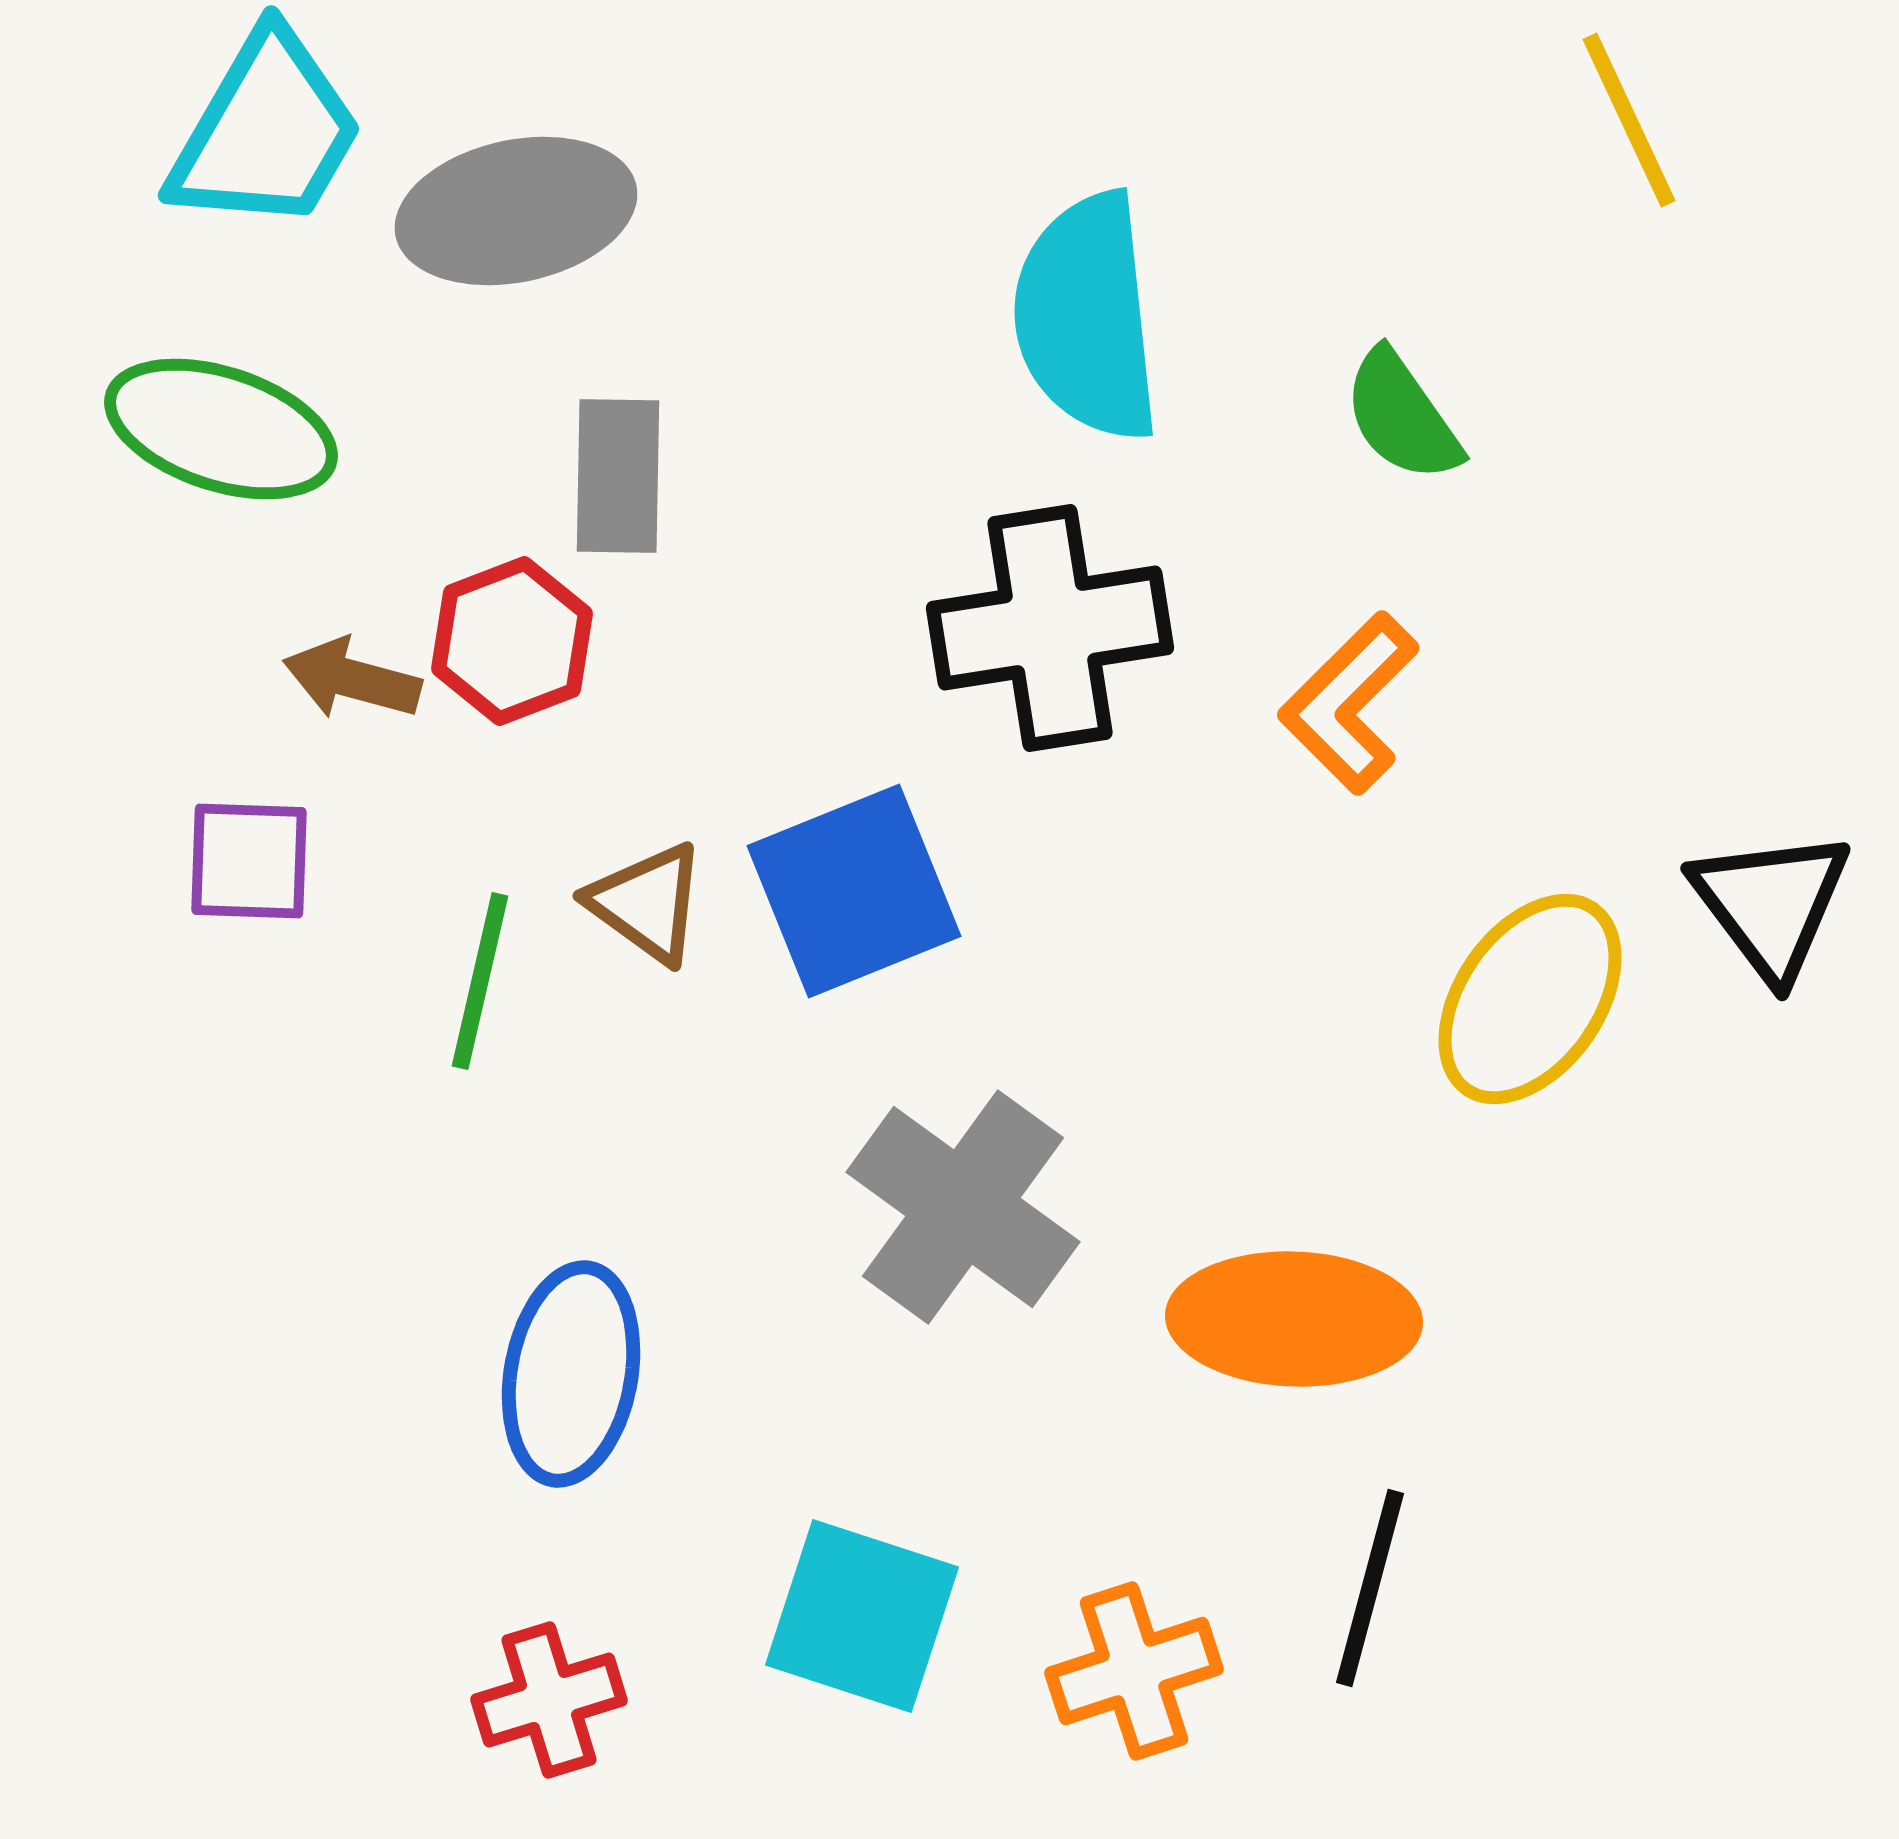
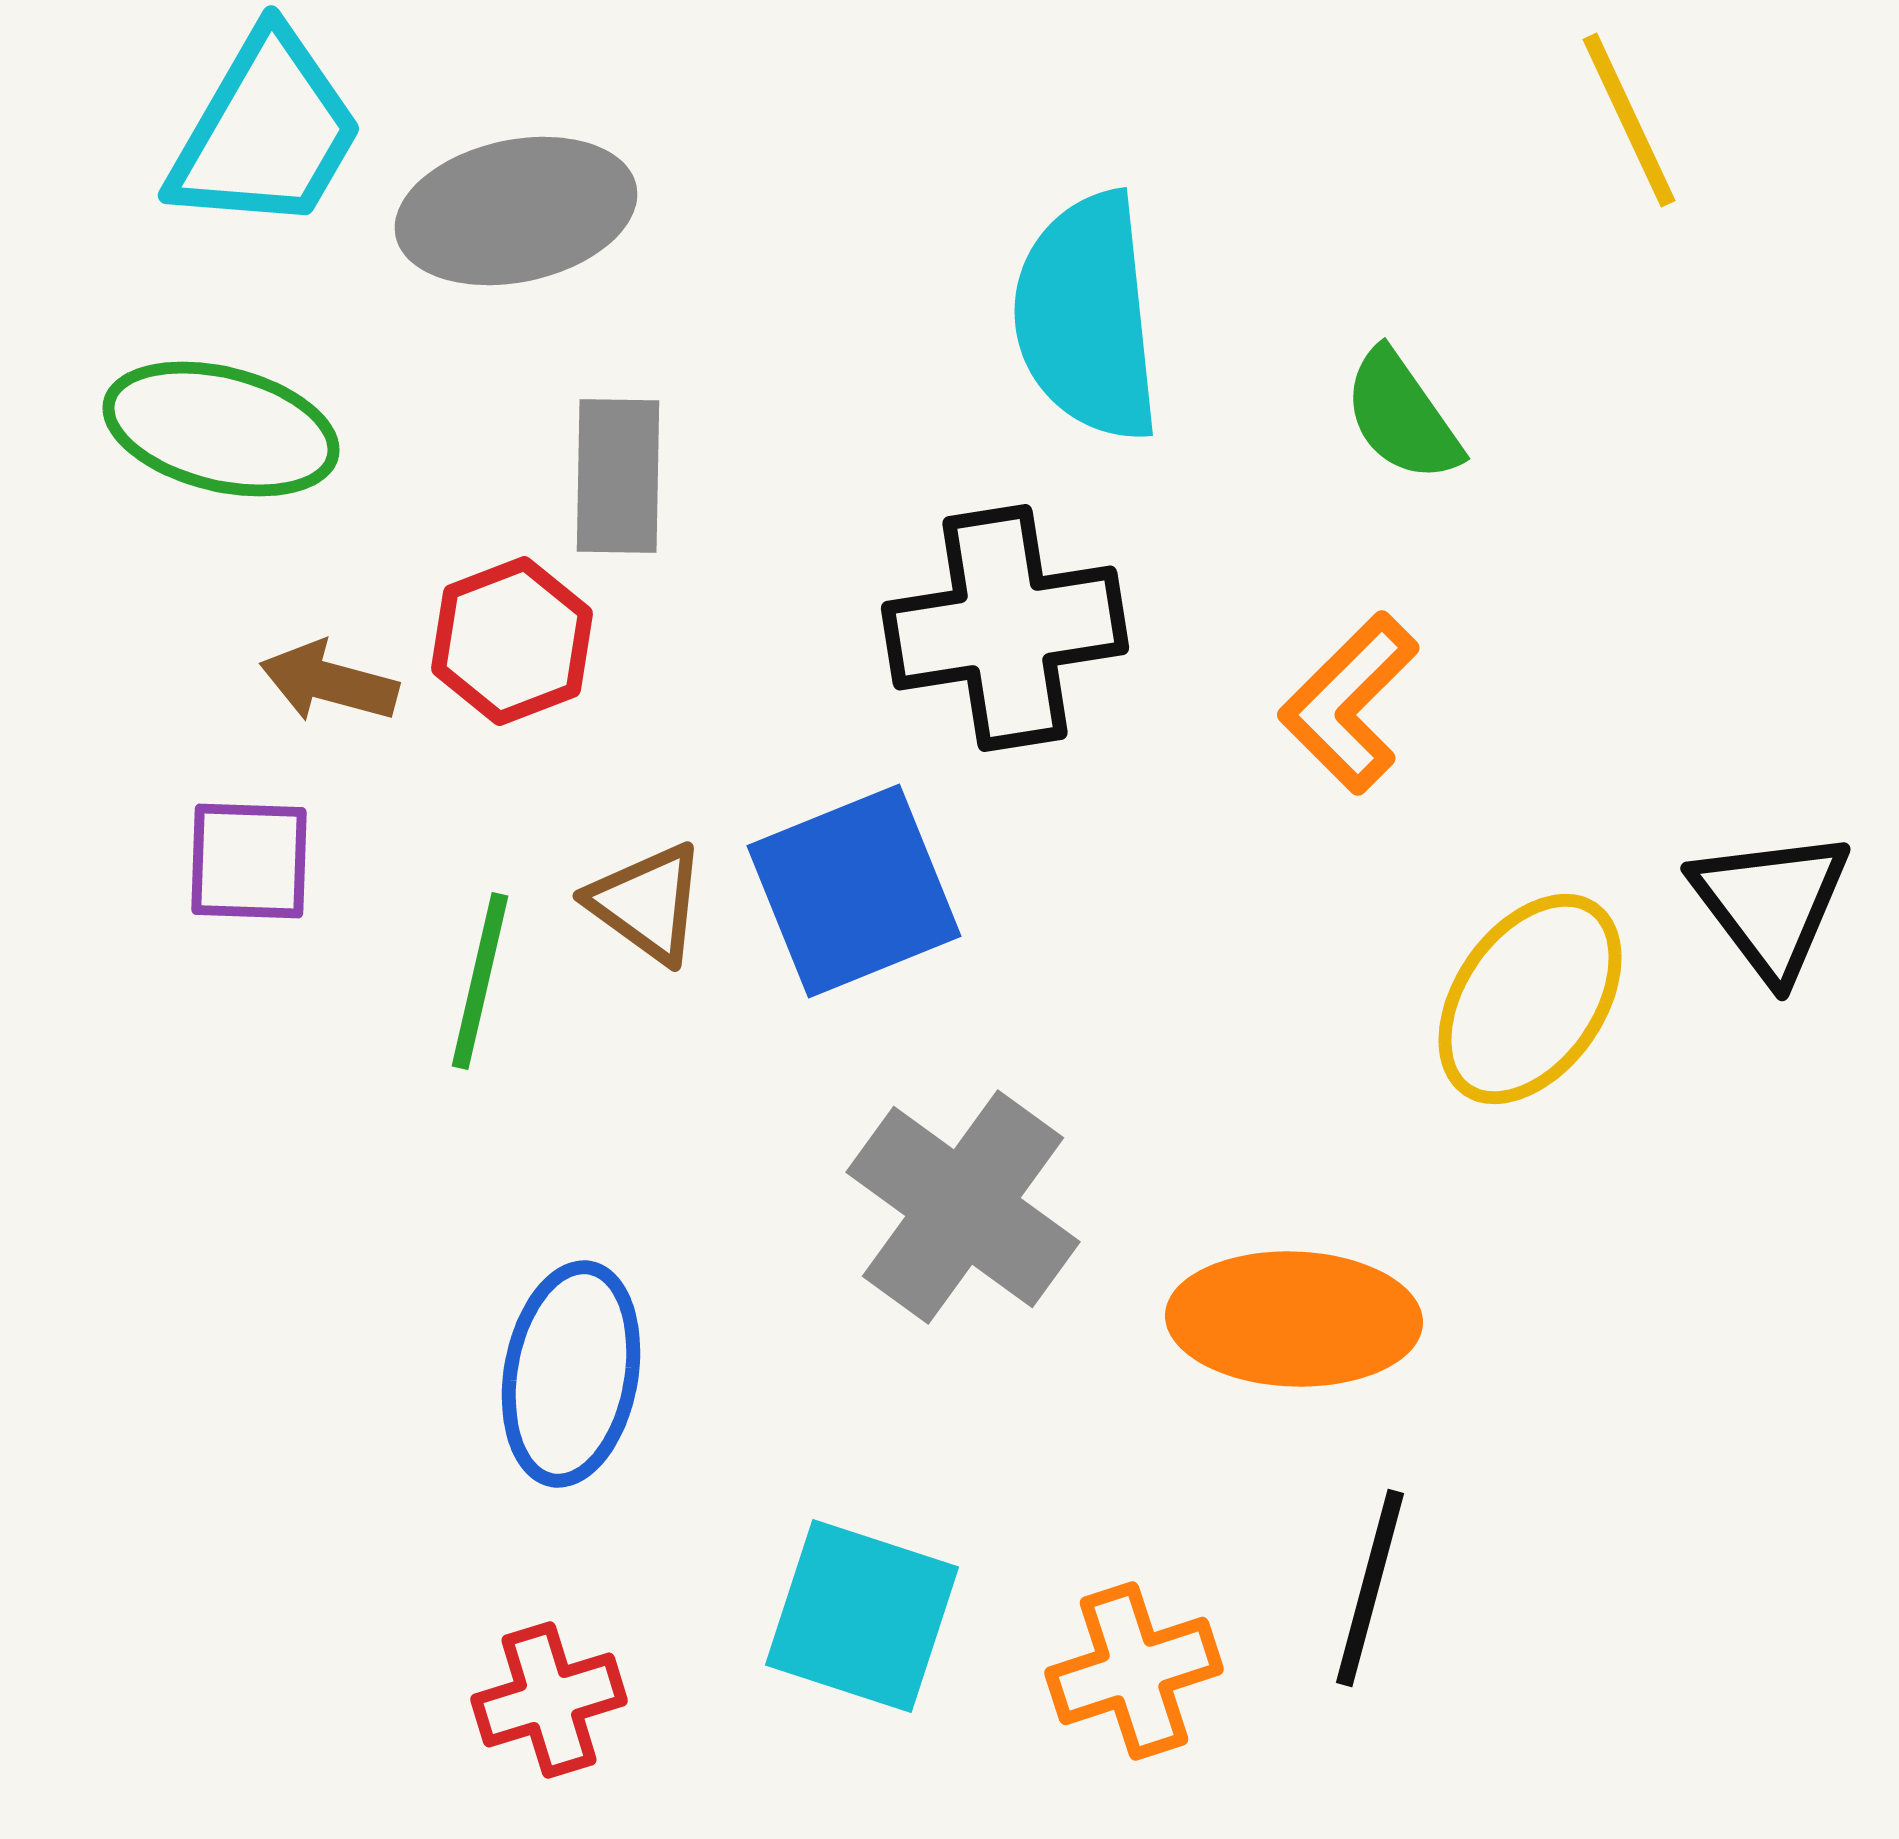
green ellipse: rotated 4 degrees counterclockwise
black cross: moved 45 px left
brown arrow: moved 23 px left, 3 px down
